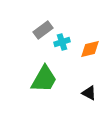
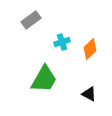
gray rectangle: moved 12 px left, 10 px up
orange diamond: rotated 30 degrees counterclockwise
black triangle: moved 1 px down
